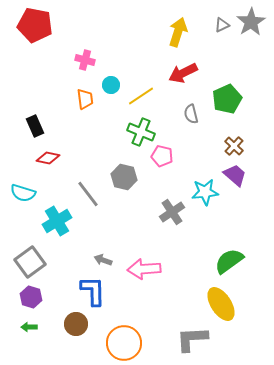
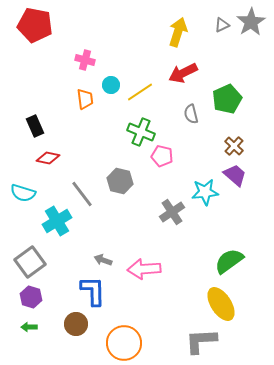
yellow line: moved 1 px left, 4 px up
gray hexagon: moved 4 px left, 4 px down
gray line: moved 6 px left
gray L-shape: moved 9 px right, 2 px down
